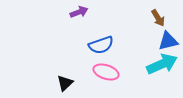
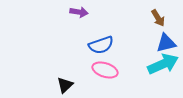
purple arrow: rotated 30 degrees clockwise
blue triangle: moved 2 px left, 2 px down
cyan arrow: moved 1 px right
pink ellipse: moved 1 px left, 2 px up
black triangle: moved 2 px down
